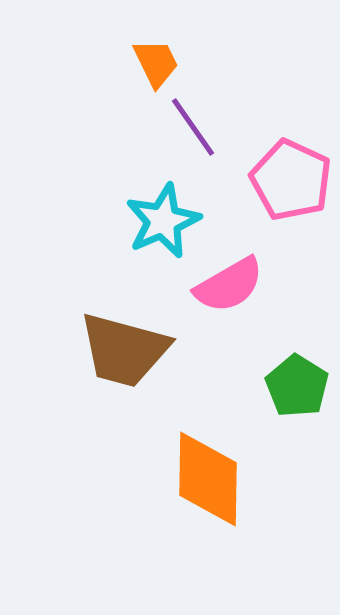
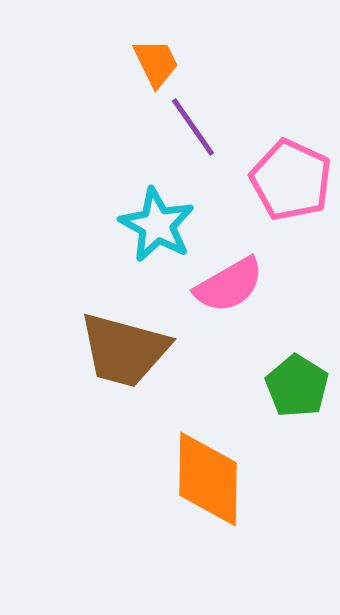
cyan star: moved 6 px left, 4 px down; rotated 20 degrees counterclockwise
